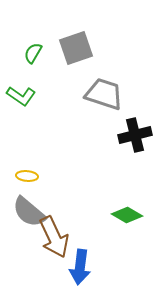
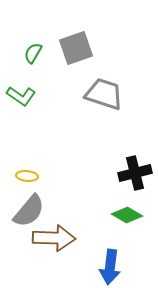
black cross: moved 38 px down
gray semicircle: moved 1 px up; rotated 90 degrees counterclockwise
brown arrow: moved 1 px down; rotated 63 degrees counterclockwise
blue arrow: moved 30 px right
